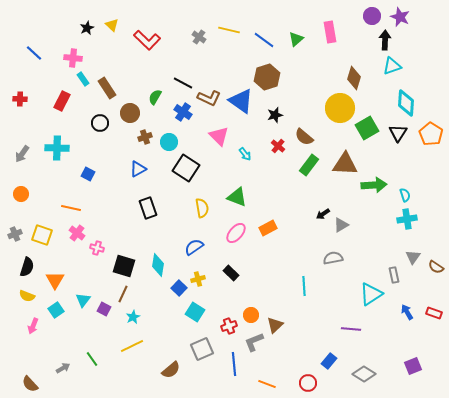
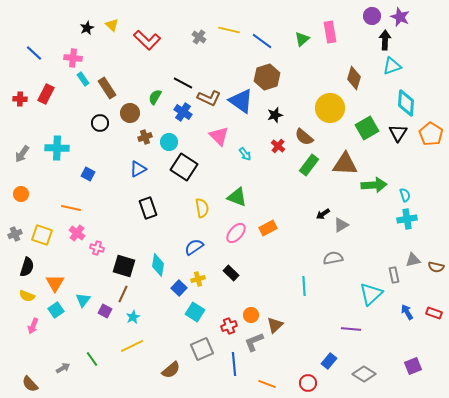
green triangle at (296, 39): moved 6 px right
blue line at (264, 40): moved 2 px left, 1 px down
red rectangle at (62, 101): moved 16 px left, 7 px up
yellow circle at (340, 108): moved 10 px left
black square at (186, 168): moved 2 px left, 1 px up
gray triangle at (413, 257): moved 3 px down; rotated 42 degrees clockwise
brown semicircle at (436, 267): rotated 21 degrees counterclockwise
orange triangle at (55, 280): moved 3 px down
cyan triangle at (371, 294): rotated 10 degrees counterclockwise
purple square at (104, 309): moved 1 px right, 2 px down
